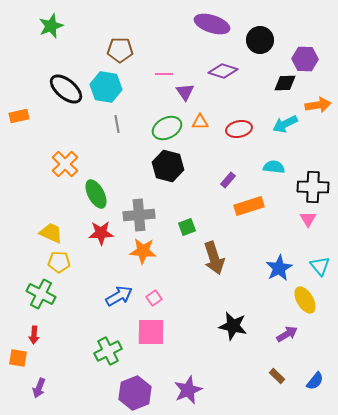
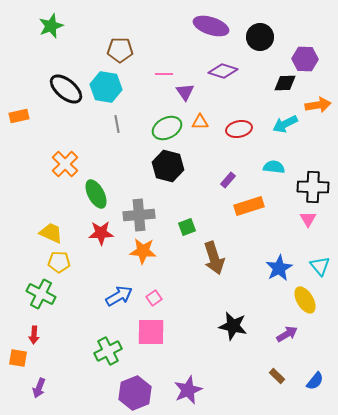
purple ellipse at (212, 24): moved 1 px left, 2 px down
black circle at (260, 40): moved 3 px up
